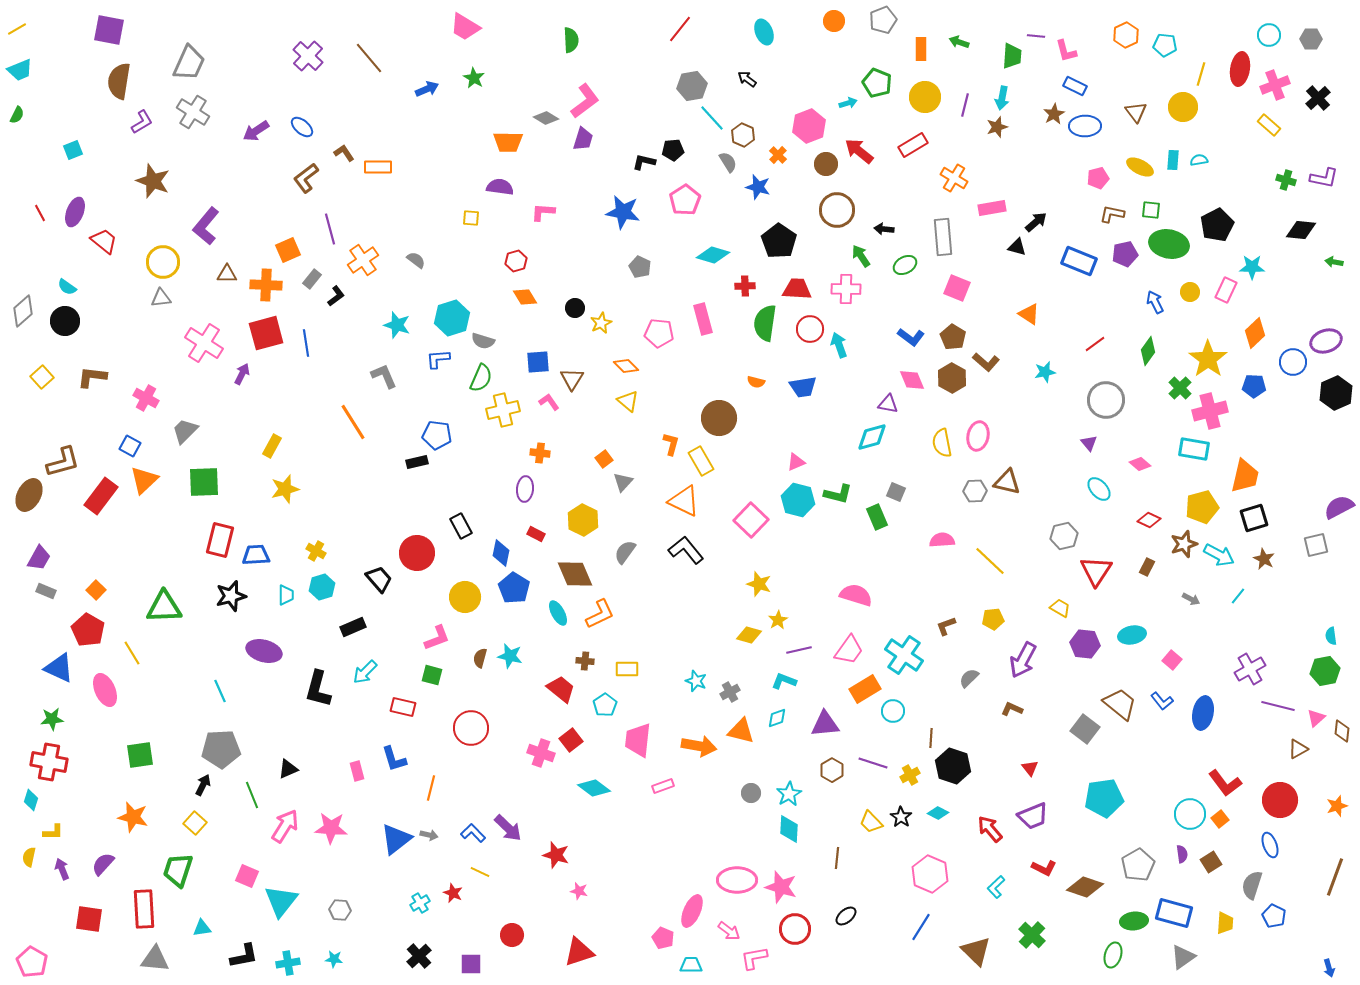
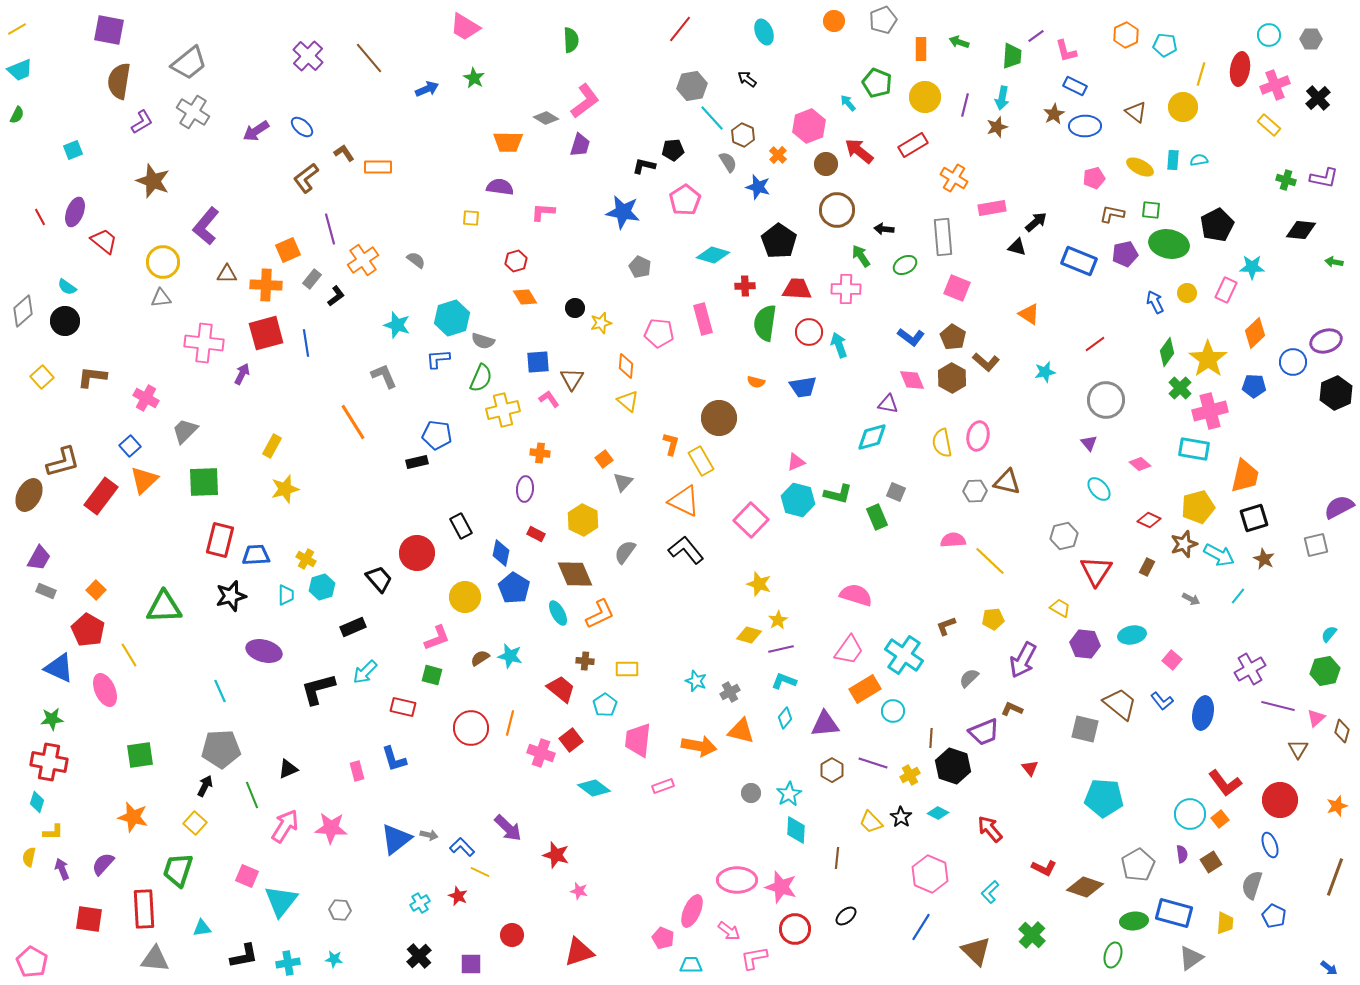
purple line at (1036, 36): rotated 42 degrees counterclockwise
gray trapezoid at (189, 63): rotated 27 degrees clockwise
cyan arrow at (848, 103): rotated 114 degrees counterclockwise
brown triangle at (1136, 112): rotated 15 degrees counterclockwise
purple trapezoid at (583, 139): moved 3 px left, 6 px down
black L-shape at (644, 162): moved 4 px down
pink pentagon at (1098, 178): moved 4 px left
red line at (40, 213): moved 4 px down
yellow circle at (1190, 292): moved 3 px left, 1 px down
yellow star at (601, 323): rotated 10 degrees clockwise
red circle at (810, 329): moved 1 px left, 3 px down
pink cross at (204, 343): rotated 27 degrees counterclockwise
green diamond at (1148, 351): moved 19 px right, 1 px down
orange diamond at (626, 366): rotated 50 degrees clockwise
pink L-shape at (549, 402): moved 3 px up
blue square at (130, 446): rotated 20 degrees clockwise
yellow pentagon at (1202, 507): moved 4 px left
pink semicircle at (942, 540): moved 11 px right
yellow cross at (316, 551): moved 10 px left, 8 px down
cyan semicircle at (1331, 636): moved 2 px left, 2 px up; rotated 48 degrees clockwise
purple line at (799, 650): moved 18 px left, 1 px up
yellow line at (132, 653): moved 3 px left, 2 px down
brown semicircle at (480, 658): rotated 42 degrees clockwise
black L-shape at (318, 689): rotated 60 degrees clockwise
cyan diamond at (777, 718): moved 8 px right; rotated 30 degrees counterclockwise
gray square at (1085, 729): rotated 24 degrees counterclockwise
brown diamond at (1342, 731): rotated 10 degrees clockwise
brown triangle at (1298, 749): rotated 30 degrees counterclockwise
black arrow at (203, 785): moved 2 px right, 1 px down
orange line at (431, 788): moved 79 px right, 65 px up
cyan pentagon at (1104, 798): rotated 12 degrees clockwise
cyan diamond at (31, 800): moved 6 px right, 2 px down
purple trapezoid at (1033, 816): moved 49 px left, 84 px up
cyan diamond at (789, 829): moved 7 px right, 1 px down
blue L-shape at (473, 833): moved 11 px left, 14 px down
cyan L-shape at (996, 887): moved 6 px left, 5 px down
red star at (453, 893): moved 5 px right, 3 px down
gray triangle at (1183, 957): moved 8 px right, 1 px down
blue arrow at (1329, 968): rotated 36 degrees counterclockwise
